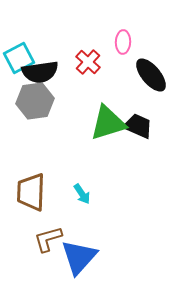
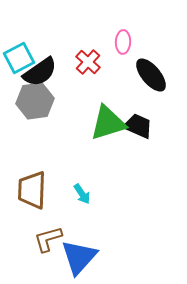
black semicircle: rotated 27 degrees counterclockwise
brown trapezoid: moved 1 px right, 2 px up
